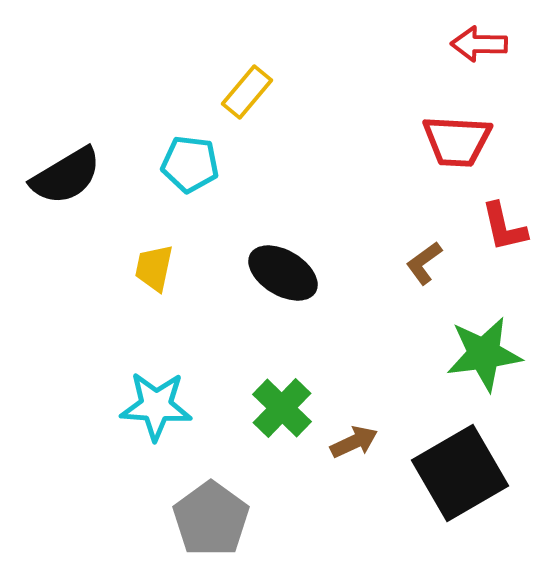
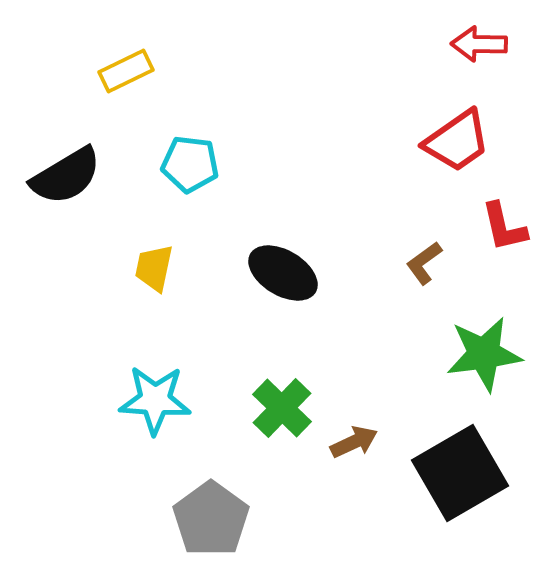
yellow rectangle: moved 121 px left, 21 px up; rotated 24 degrees clockwise
red trapezoid: rotated 38 degrees counterclockwise
cyan star: moved 1 px left, 6 px up
